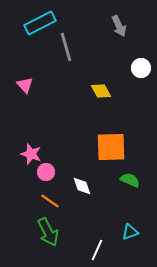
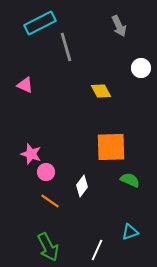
pink triangle: rotated 24 degrees counterclockwise
white diamond: rotated 55 degrees clockwise
green arrow: moved 15 px down
